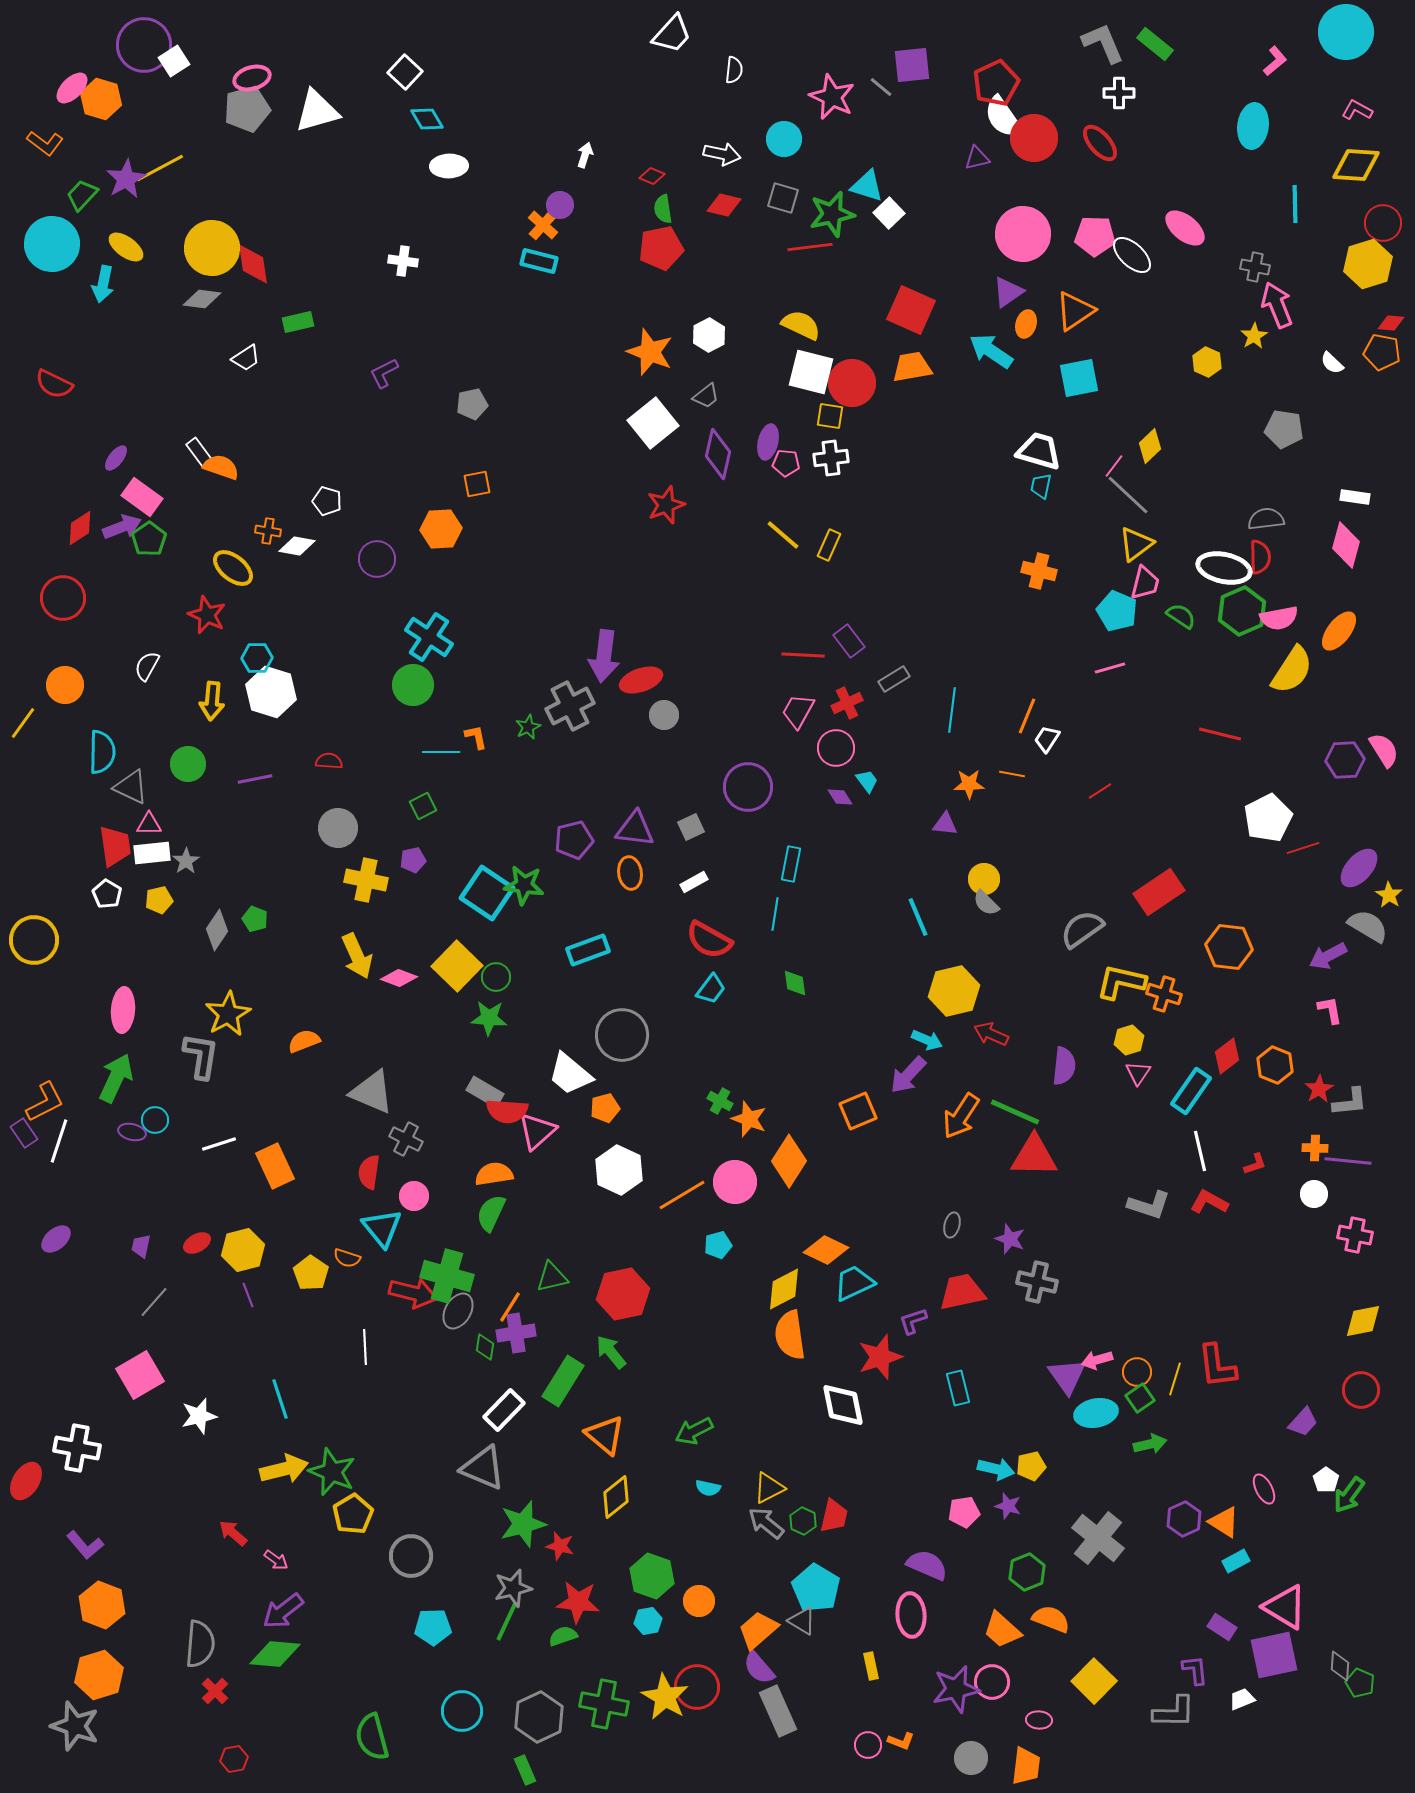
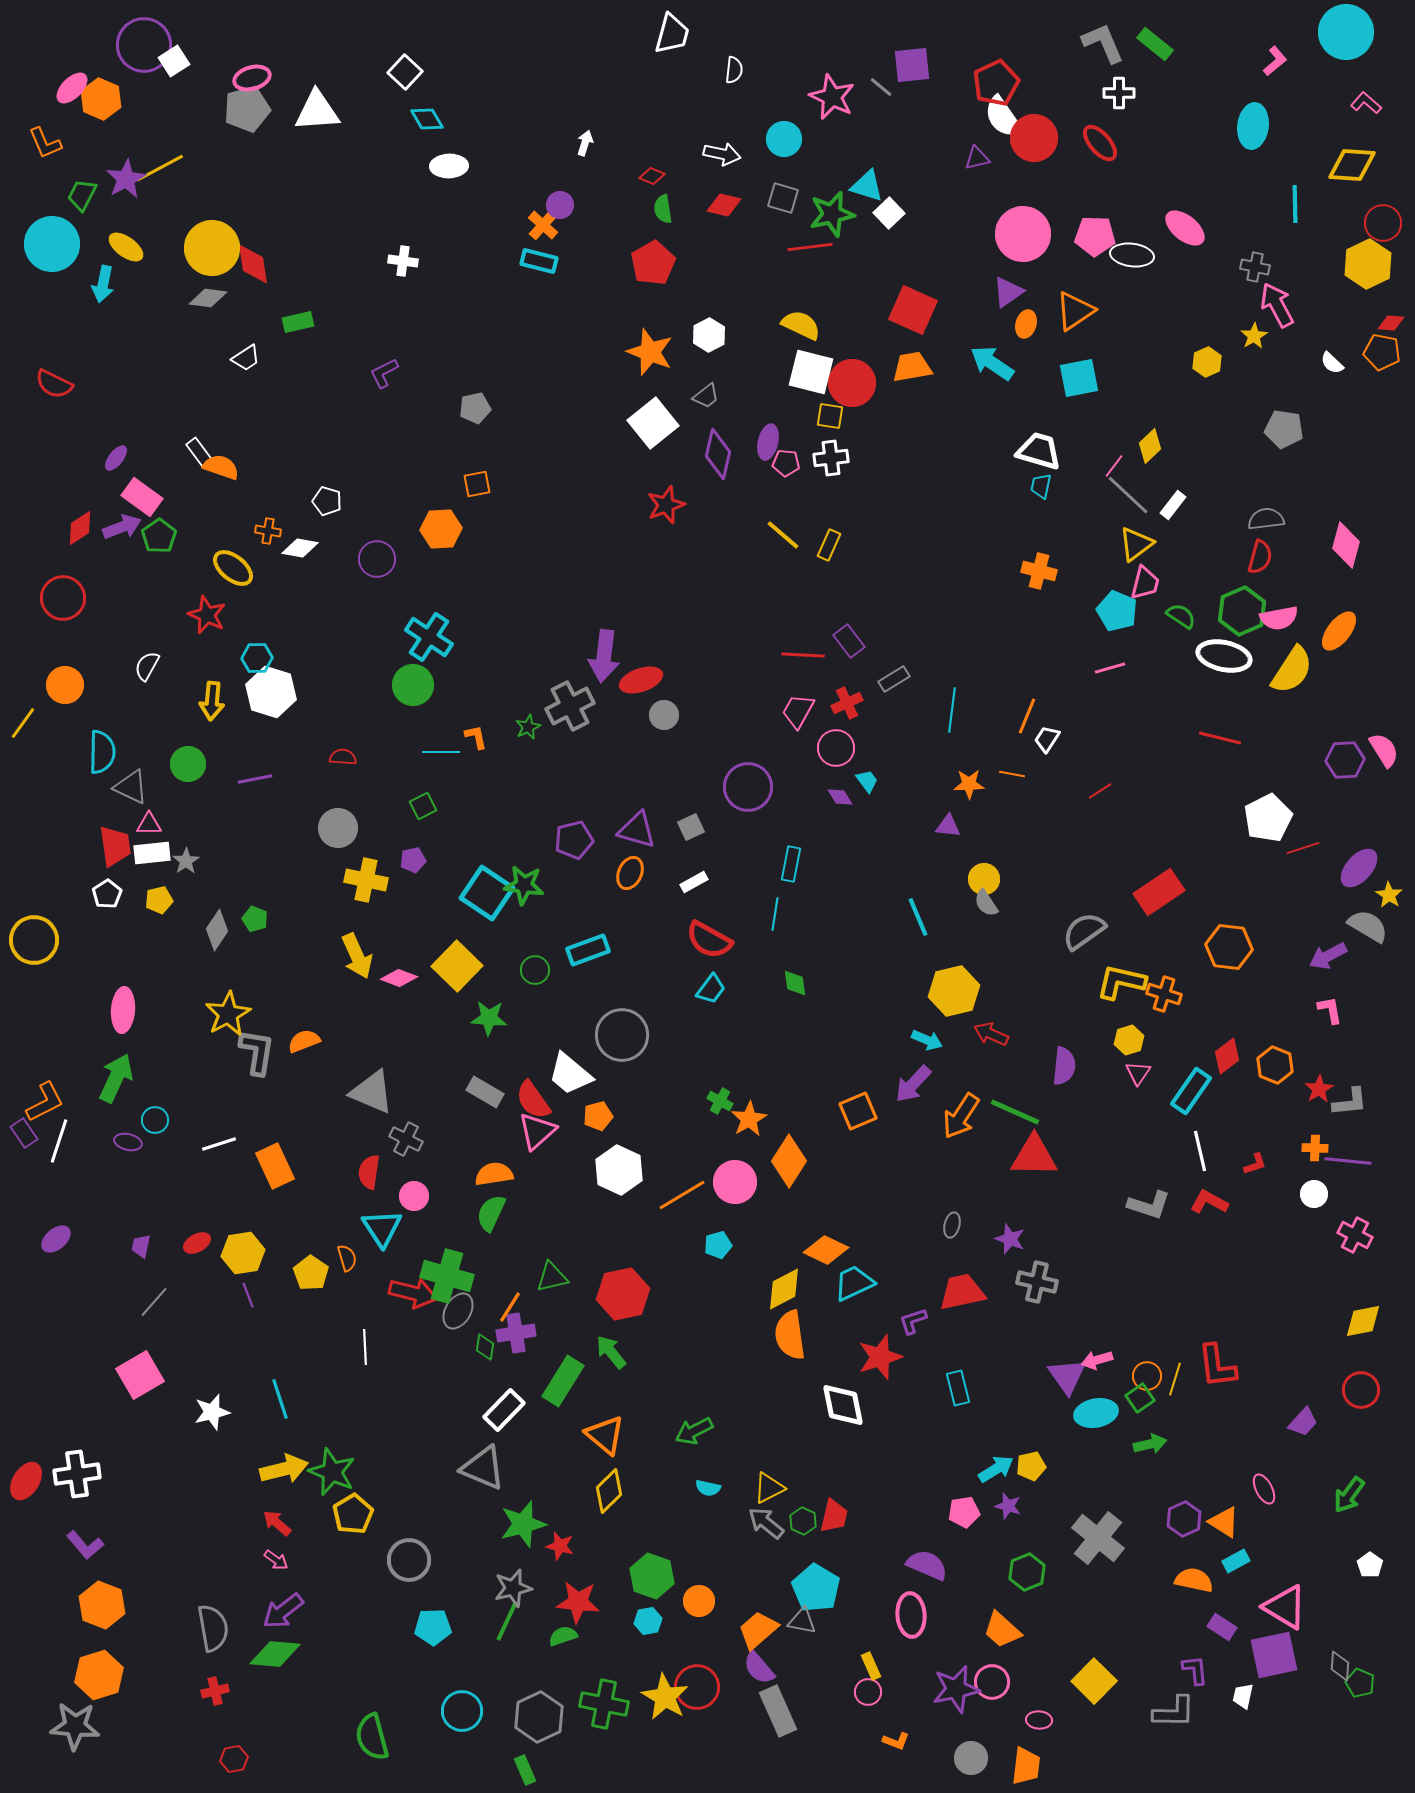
white trapezoid at (672, 34): rotated 27 degrees counterclockwise
orange hexagon at (101, 99): rotated 6 degrees clockwise
pink L-shape at (1357, 110): moved 9 px right, 7 px up; rotated 12 degrees clockwise
white triangle at (317, 111): rotated 12 degrees clockwise
orange L-shape at (45, 143): rotated 30 degrees clockwise
white arrow at (585, 155): moved 12 px up
yellow diamond at (1356, 165): moved 4 px left
green trapezoid at (82, 195): rotated 16 degrees counterclockwise
red pentagon at (661, 248): moved 8 px left, 15 px down; rotated 18 degrees counterclockwise
white ellipse at (1132, 255): rotated 36 degrees counterclockwise
yellow hexagon at (1368, 264): rotated 9 degrees counterclockwise
gray diamond at (202, 299): moved 6 px right, 1 px up
pink arrow at (1277, 305): rotated 6 degrees counterclockwise
red square at (911, 310): moved 2 px right
cyan arrow at (991, 351): moved 1 px right, 12 px down
yellow hexagon at (1207, 362): rotated 12 degrees clockwise
gray pentagon at (472, 404): moved 3 px right, 4 px down
white rectangle at (1355, 497): moved 182 px left, 8 px down; rotated 60 degrees counterclockwise
green pentagon at (149, 539): moved 10 px right, 3 px up
white diamond at (297, 546): moved 3 px right, 2 px down
red semicircle at (1260, 557): rotated 16 degrees clockwise
white ellipse at (1224, 568): moved 88 px down
red line at (1220, 734): moved 4 px down
red semicircle at (329, 761): moved 14 px right, 4 px up
purple triangle at (945, 824): moved 3 px right, 2 px down
purple triangle at (635, 829): moved 2 px right, 1 px down; rotated 9 degrees clockwise
orange ellipse at (630, 873): rotated 32 degrees clockwise
white pentagon at (107, 894): rotated 8 degrees clockwise
gray semicircle at (986, 903): rotated 12 degrees clockwise
gray semicircle at (1082, 929): moved 2 px right, 2 px down
green circle at (496, 977): moved 39 px right, 7 px up
gray L-shape at (201, 1056): moved 56 px right, 4 px up
purple arrow at (908, 1075): moved 5 px right, 9 px down
orange pentagon at (605, 1108): moved 7 px left, 8 px down
red semicircle at (507, 1111): moved 26 px right, 11 px up; rotated 51 degrees clockwise
orange star at (749, 1119): rotated 21 degrees clockwise
purple ellipse at (132, 1132): moved 4 px left, 10 px down
cyan triangle at (382, 1228): rotated 6 degrees clockwise
pink cross at (1355, 1235): rotated 16 degrees clockwise
yellow hexagon at (243, 1250): moved 3 px down; rotated 6 degrees clockwise
orange semicircle at (347, 1258): rotated 124 degrees counterclockwise
orange circle at (1137, 1372): moved 10 px right, 4 px down
white star at (199, 1416): moved 13 px right, 4 px up
white cross at (77, 1448): moved 26 px down; rotated 18 degrees counterclockwise
cyan arrow at (996, 1469): rotated 45 degrees counterclockwise
white pentagon at (1326, 1480): moved 44 px right, 85 px down
yellow diamond at (616, 1497): moved 7 px left, 6 px up; rotated 6 degrees counterclockwise
red arrow at (233, 1533): moved 44 px right, 10 px up
gray circle at (411, 1556): moved 2 px left, 4 px down
orange semicircle at (1051, 1619): moved 143 px right, 39 px up; rotated 9 degrees counterclockwise
gray triangle at (802, 1621): rotated 20 degrees counterclockwise
gray semicircle at (200, 1644): moved 13 px right, 16 px up; rotated 15 degrees counterclockwise
yellow rectangle at (871, 1666): rotated 12 degrees counterclockwise
red cross at (215, 1691): rotated 32 degrees clockwise
white trapezoid at (1242, 1699): moved 1 px right, 3 px up; rotated 56 degrees counterclockwise
gray star at (75, 1726): rotated 15 degrees counterclockwise
orange L-shape at (901, 1741): moved 5 px left
pink circle at (868, 1745): moved 53 px up
